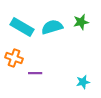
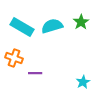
green star: rotated 21 degrees counterclockwise
cyan semicircle: moved 1 px up
cyan star: rotated 16 degrees counterclockwise
